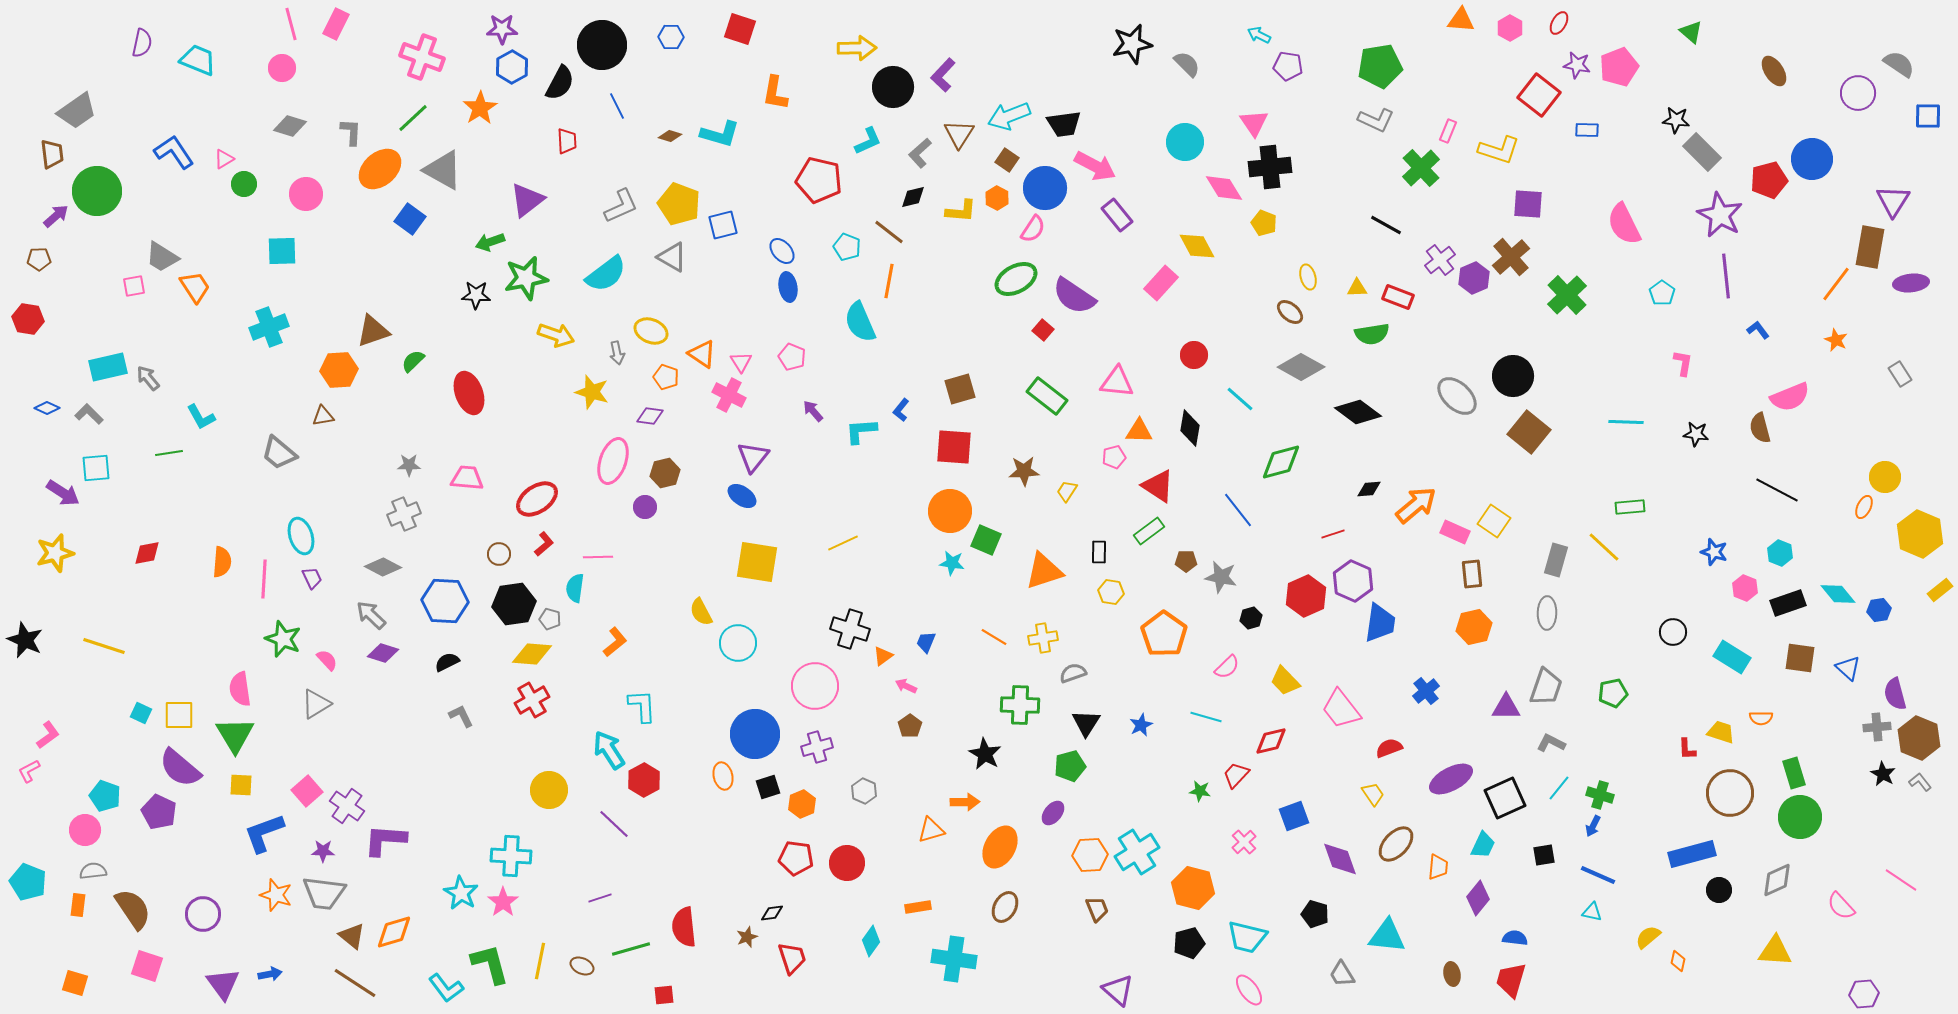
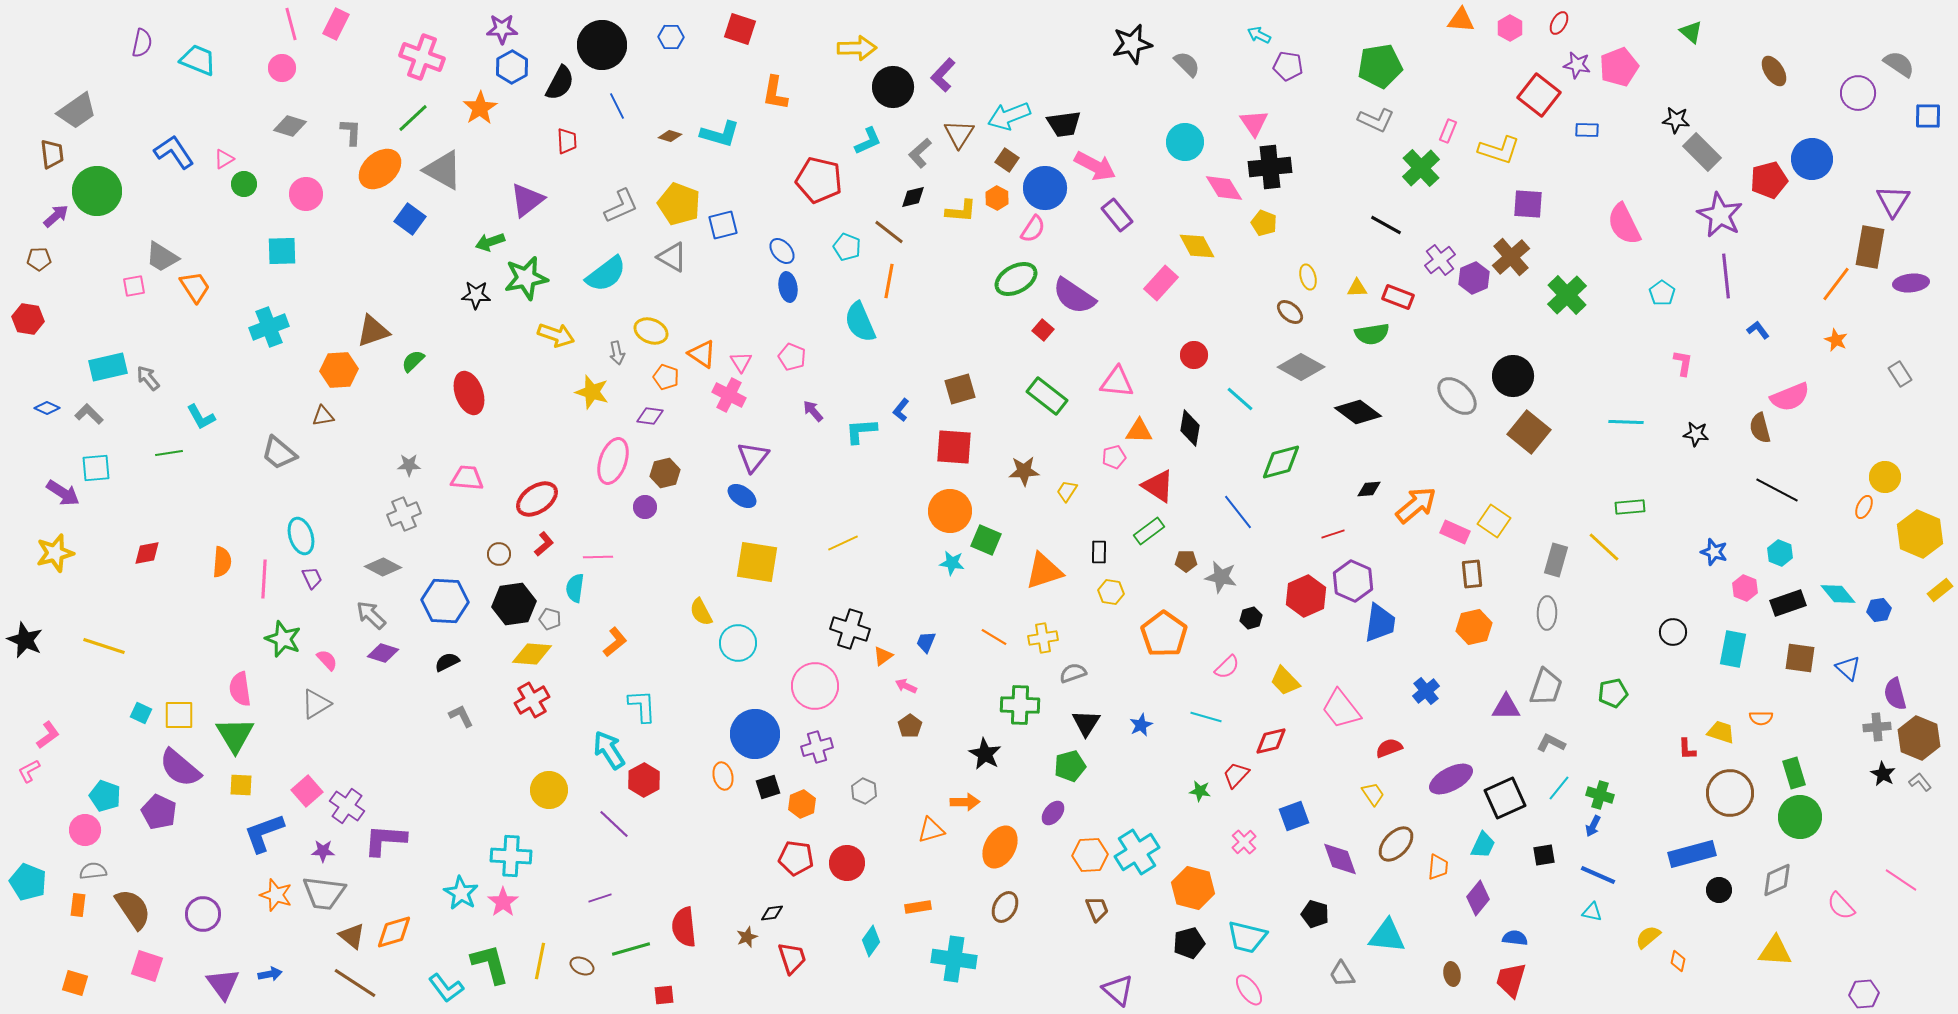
blue line at (1238, 510): moved 2 px down
cyan rectangle at (1732, 657): moved 1 px right, 8 px up; rotated 69 degrees clockwise
